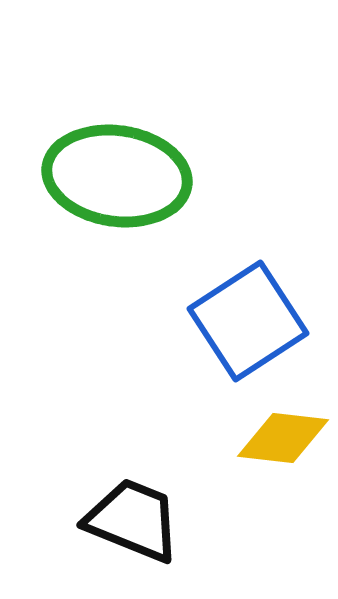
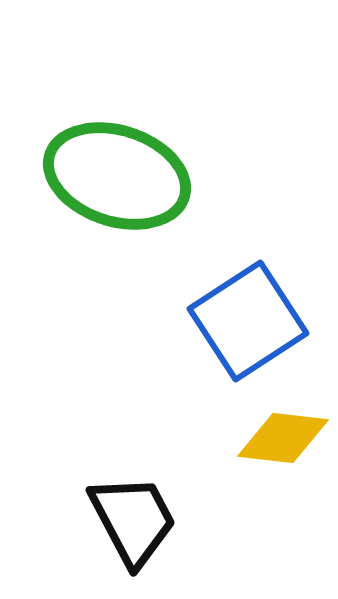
green ellipse: rotated 10 degrees clockwise
black trapezoid: rotated 40 degrees clockwise
